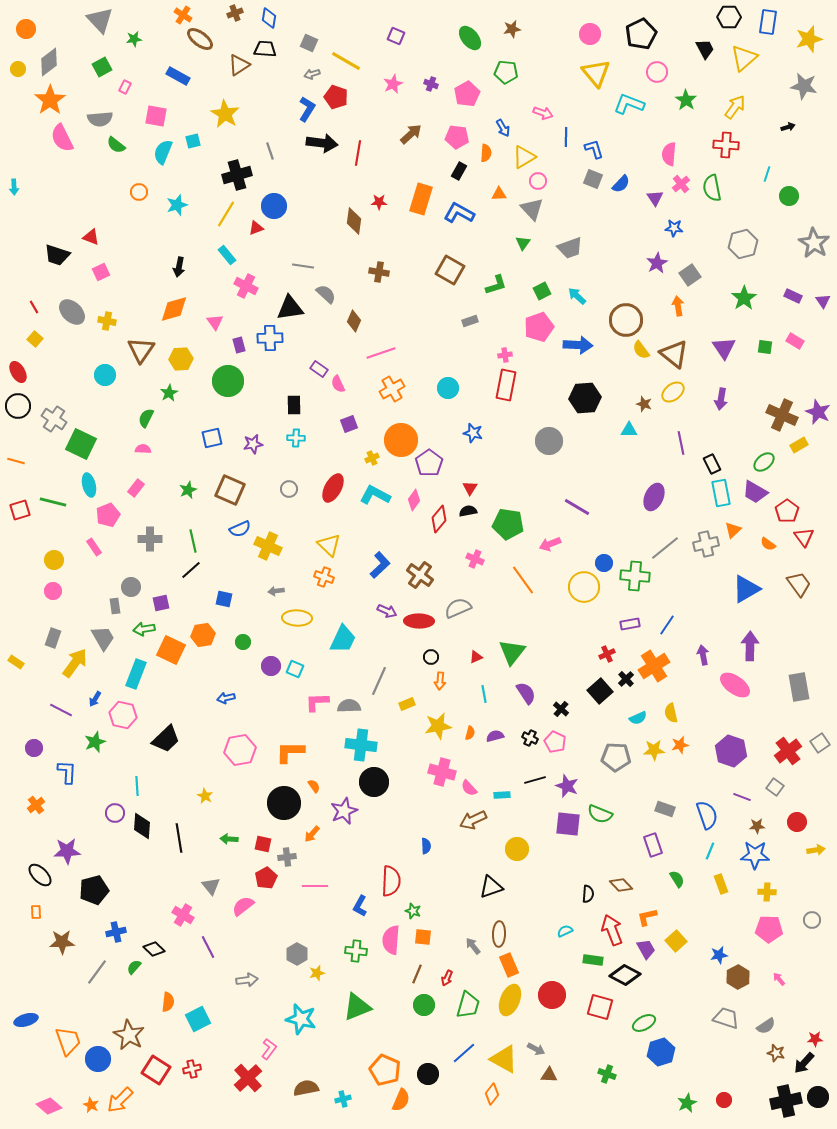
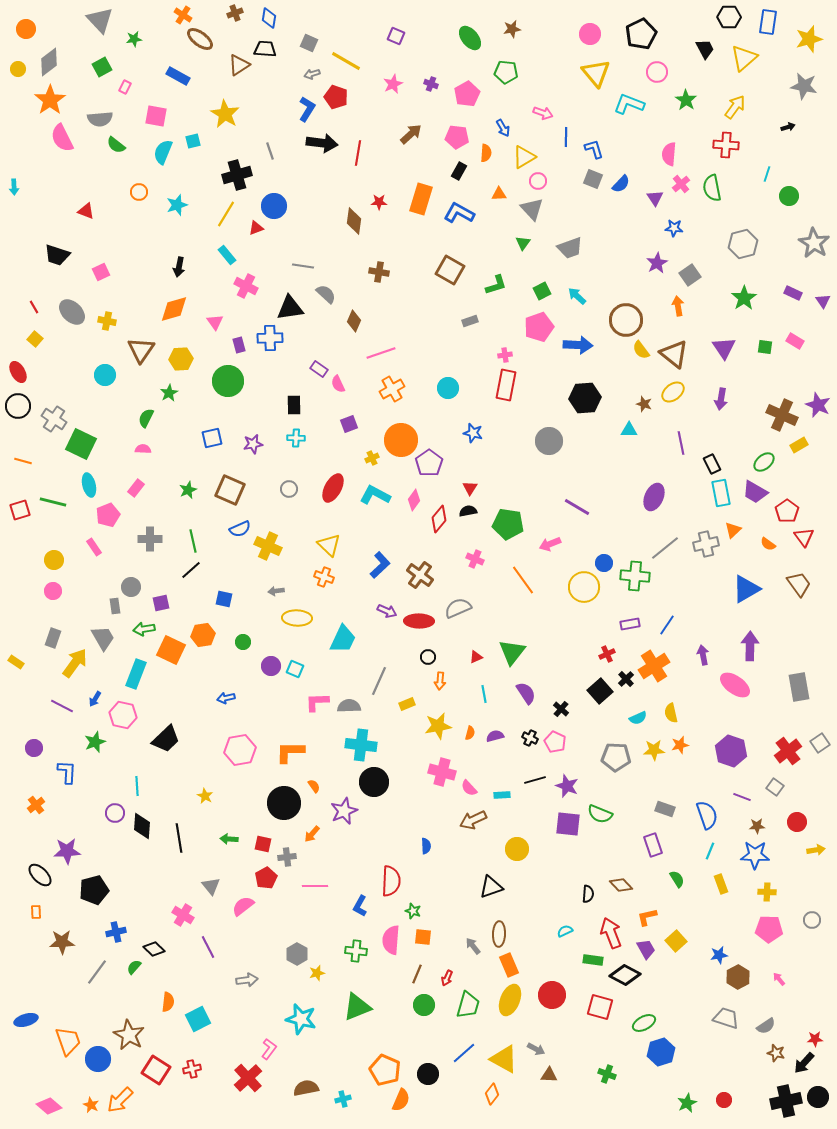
red triangle at (91, 237): moved 5 px left, 26 px up
purple rectangle at (793, 296): moved 3 px up
purple star at (818, 412): moved 7 px up
orange line at (16, 461): moved 7 px right
black circle at (431, 657): moved 3 px left
purple line at (61, 710): moved 1 px right, 4 px up
red arrow at (612, 930): moved 1 px left, 3 px down
